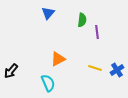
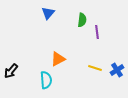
cyan semicircle: moved 2 px left, 3 px up; rotated 18 degrees clockwise
